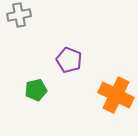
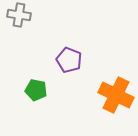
gray cross: rotated 20 degrees clockwise
green pentagon: rotated 25 degrees clockwise
